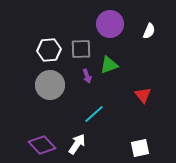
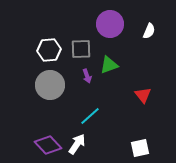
cyan line: moved 4 px left, 2 px down
purple diamond: moved 6 px right
